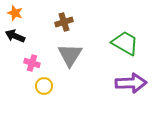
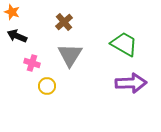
orange star: moved 3 px left, 1 px up
brown cross: rotated 24 degrees counterclockwise
black arrow: moved 2 px right
green trapezoid: moved 1 px left, 1 px down
yellow circle: moved 3 px right
